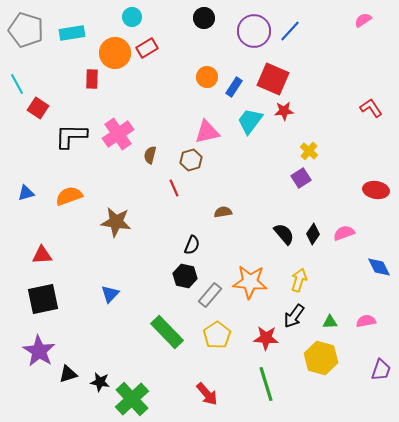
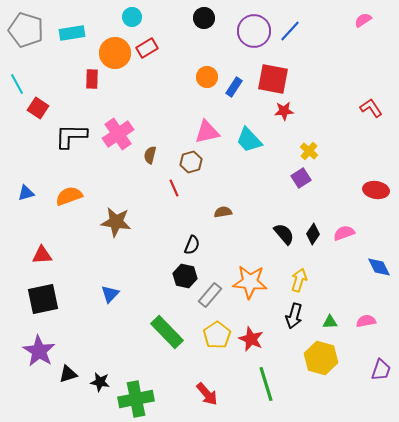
red square at (273, 79): rotated 12 degrees counterclockwise
cyan trapezoid at (250, 121): moved 1 px left, 19 px down; rotated 80 degrees counterclockwise
brown hexagon at (191, 160): moved 2 px down
black arrow at (294, 316): rotated 20 degrees counterclockwise
red star at (266, 338): moved 15 px left, 1 px down; rotated 20 degrees clockwise
green cross at (132, 399): moved 4 px right; rotated 32 degrees clockwise
